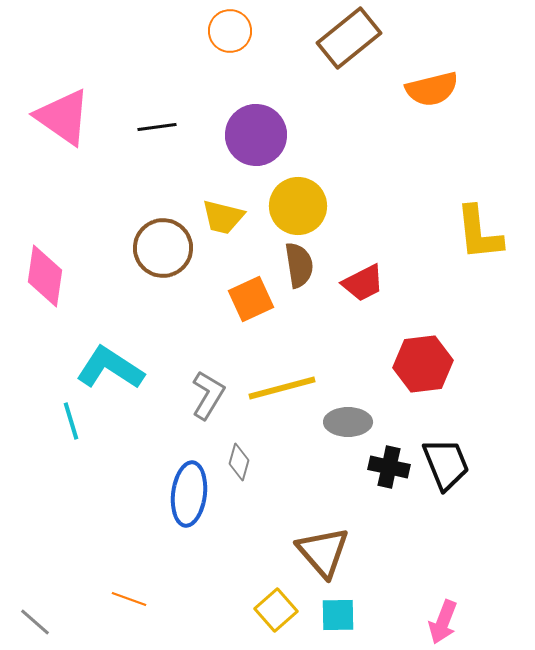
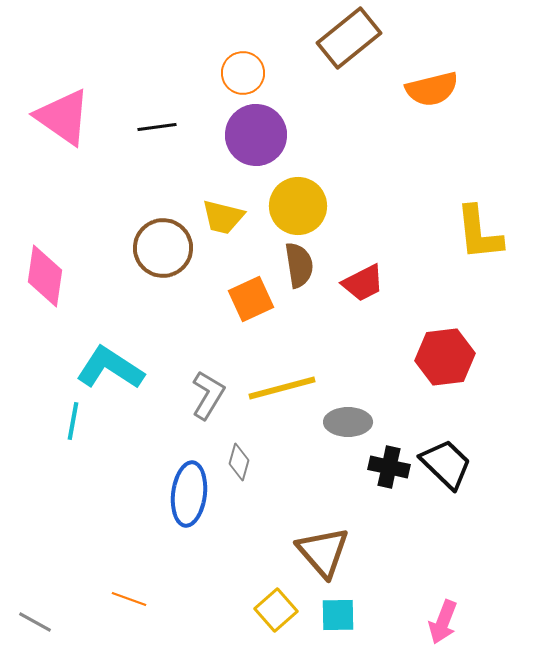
orange circle: moved 13 px right, 42 px down
red hexagon: moved 22 px right, 7 px up
cyan line: moved 2 px right; rotated 27 degrees clockwise
black trapezoid: rotated 24 degrees counterclockwise
gray line: rotated 12 degrees counterclockwise
